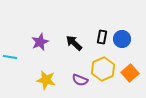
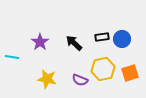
black rectangle: rotated 72 degrees clockwise
purple star: rotated 12 degrees counterclockwise
cyan line: moved 2 px right
yellow hexagon: rotated 10 degrees clockwise
orange square: rotated 24 degrees clockwise
yellow star: moved 1 px right, 1 px up
